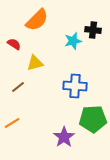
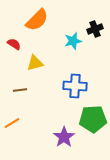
black cross: moved 2 px right, 1 px up; rotated 28 degrees counterclockwise
brown line: moved 2 px right, 3 px down; rotated 32 degrees clockwise
